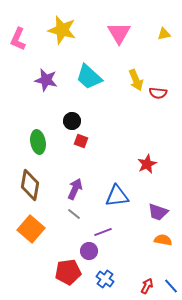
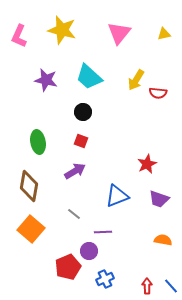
pink triangle: rotated 10 degrees clockwise
pink L-shape: moved 1 px right, 3 px up
yellow arrow: rotated 55 degrees clockwise
black circle: moved 11 px right, 9 px up
brown diamond: moved 1 px left, 1 px down
purple arrow: moved 18 px up; rotated 35 degrees clockwise
blue triangle: rotated 15 degrees counterclockwise
purple trapezoid: moved 1 px right, 13 px up
purple line: rotated 18 degrees clockwise
red pentagon: moved 5 px up; rotated 15 degrees counterclockwise
blue cross: rotated 30 degrees clockwise
red arrow: rotated 28 degrees counterclockwise
